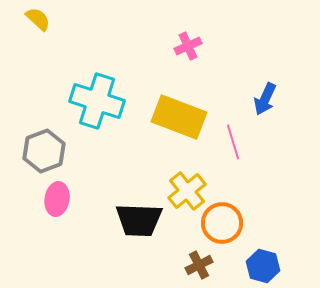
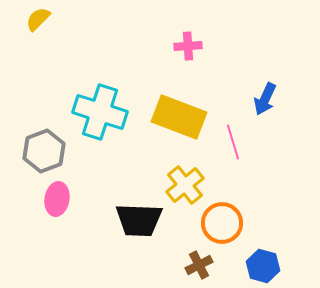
yellow semicircle: rotated 88 degrees counterclockwise
pink cross: rotated 20 degrees clockwise
cyan cross: moved 3 px right, 11 px down
yellow cross: moved 2 px left, 6 px up
